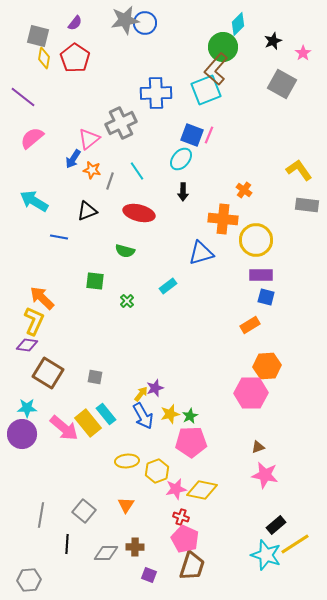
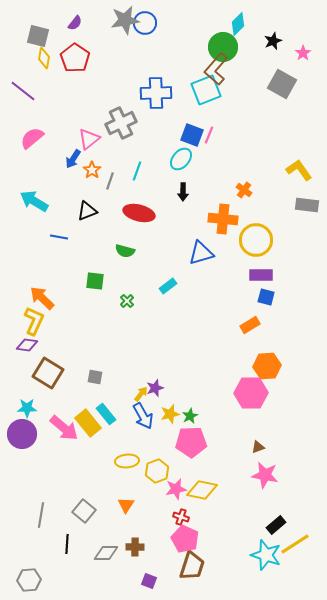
purple line at (23, 97): moved 6 px up
orange star at (92, 170): rotated 24 degrees clockwise
cyan line at (137, 171): rotated 54 degrees clockwise
purple square at (149, 575): moved 6 px down
